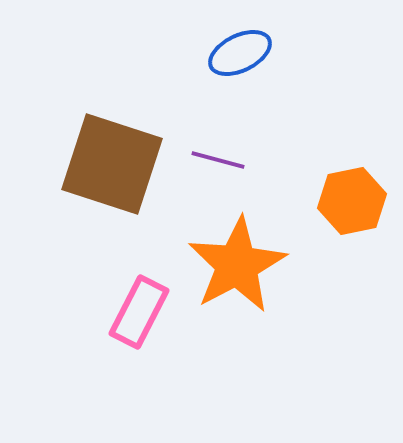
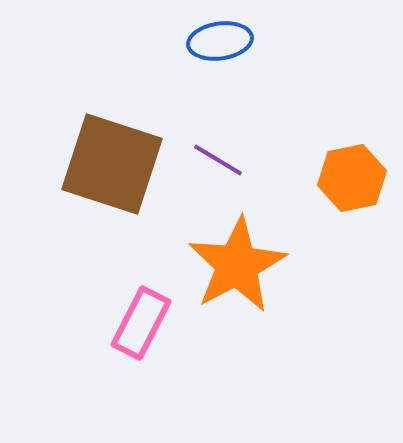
blue ellipse: moved 20 px left, 12 px up; rotated 18 degrees clockwise
purple line: rotated 16 degrees clockwise
orange hexagon: moved 23 px up
pink rectangle: moved 2 px right, 11 px down
